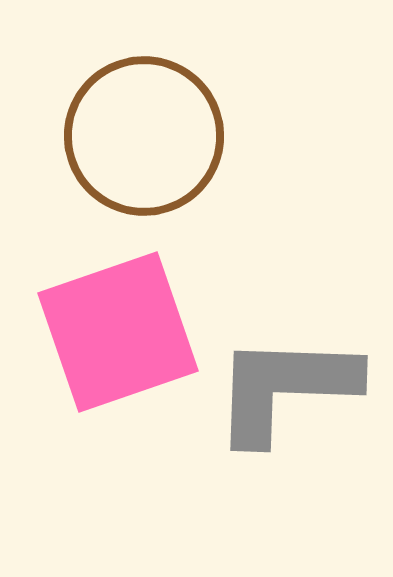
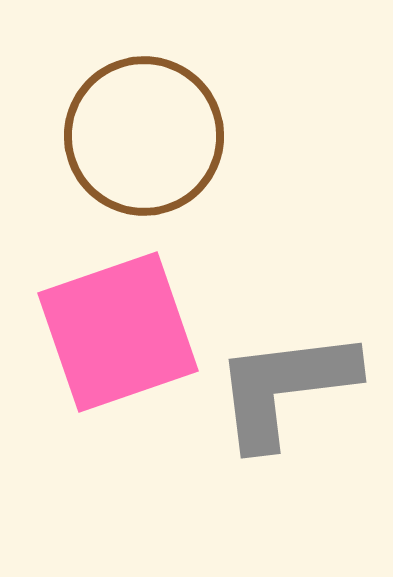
gray L-shape: rotated 9 degrees counterclockwise
